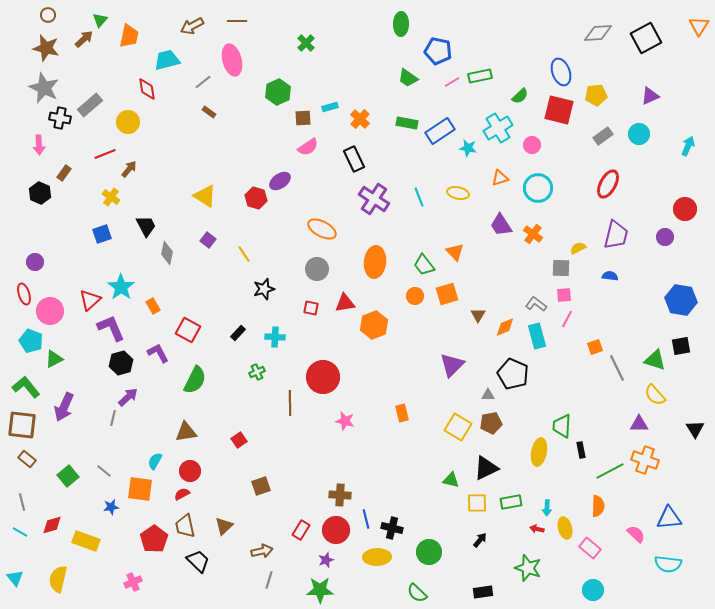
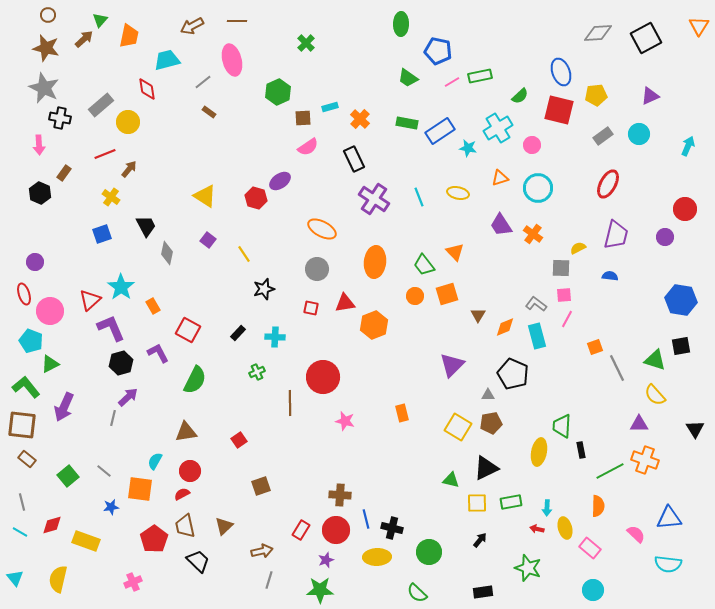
gray rectangle at (90, 105): moved 11 px right
green triangle at (54, 359): moved 4 px left, 5 px down
